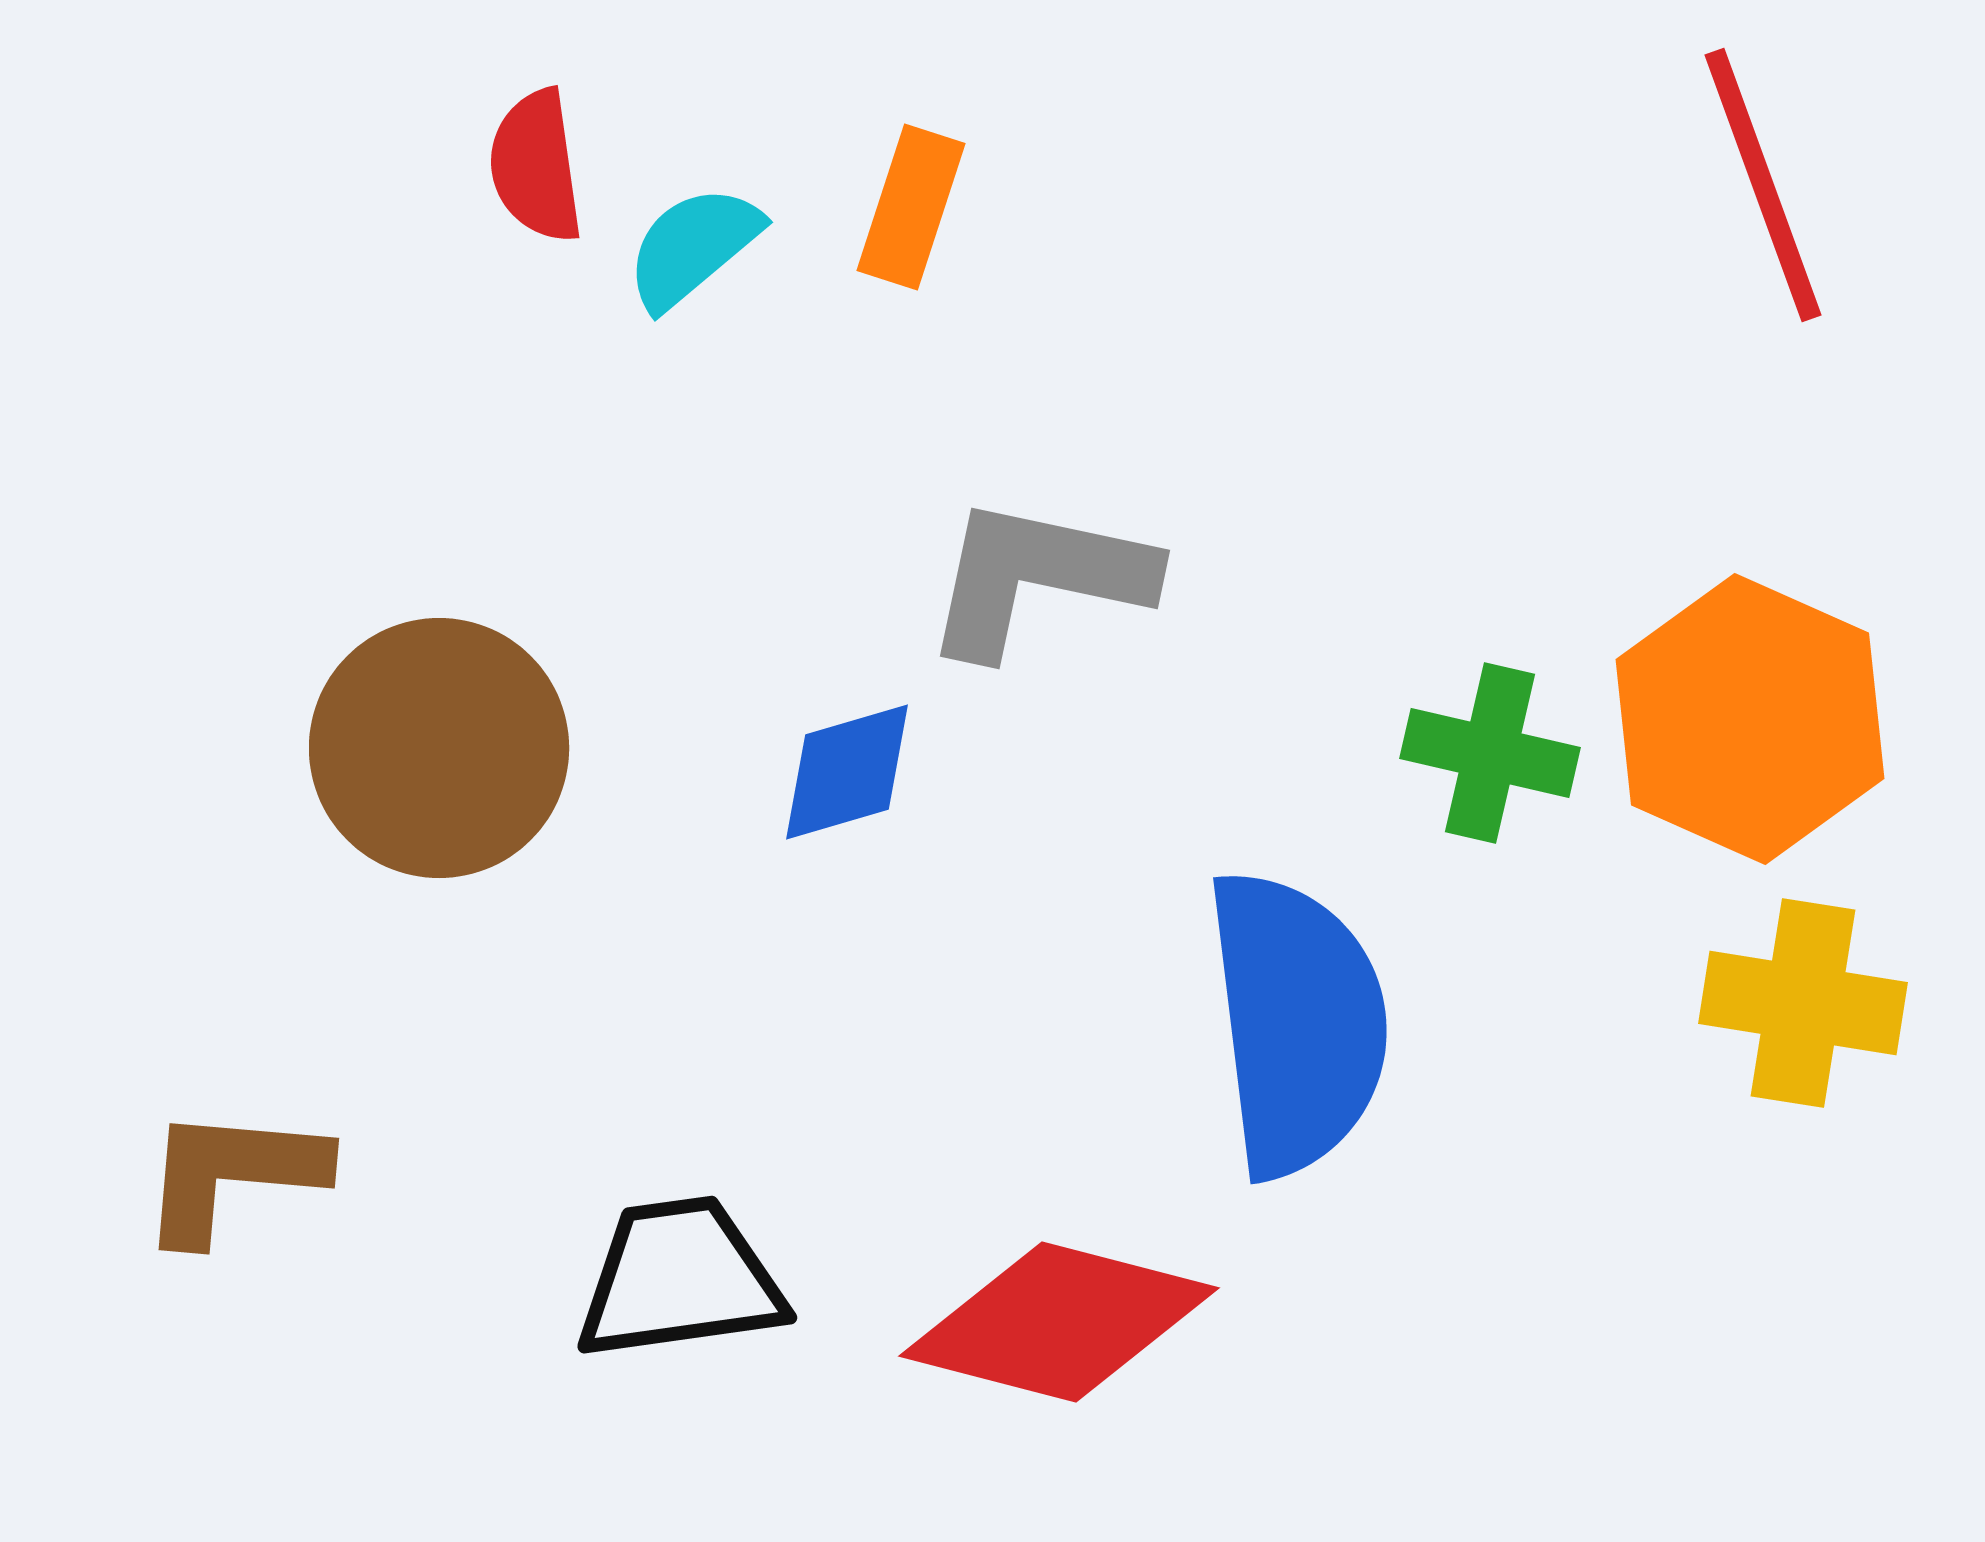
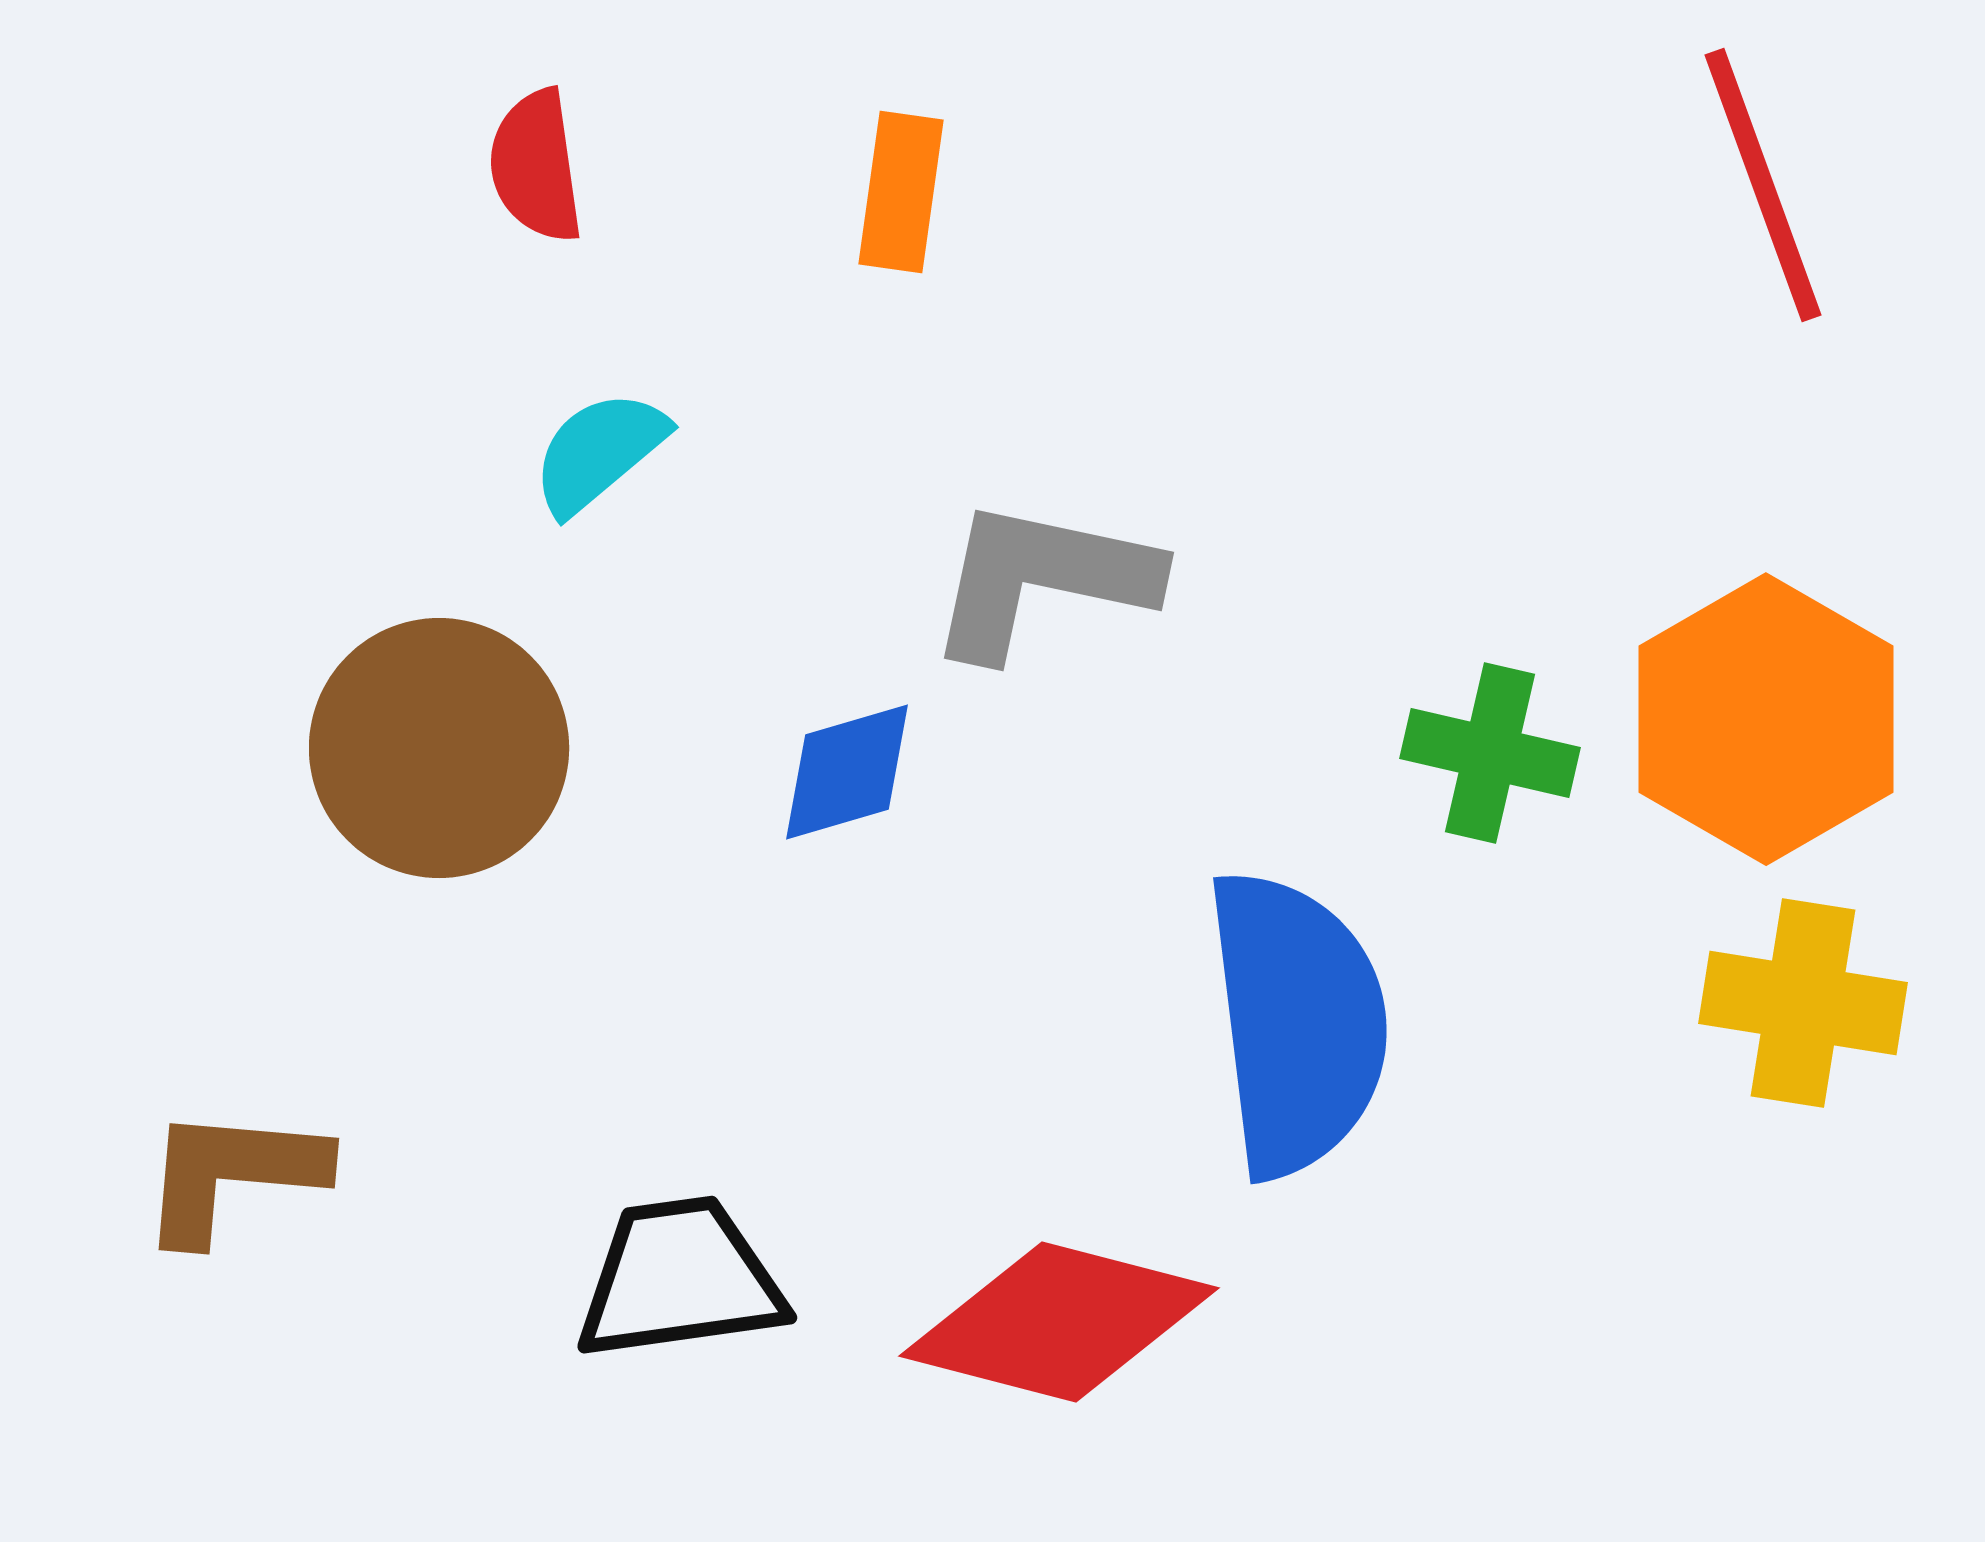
orange rectangle: moved 10 px left, 15 px up; rotated 10 degrees counterclockwise
cyan semicircle: moved 94 px left, 205 px down
gray L-shape: moved 4 px right, 2 px down
orange hexagon: moved 16 px right; rotated 6 degrees clockwise
